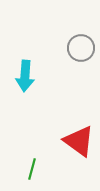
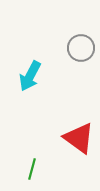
cyan arrow: moved 5 px right; rotated 24 degrees clockwise
red triangle: moved 3 px up
